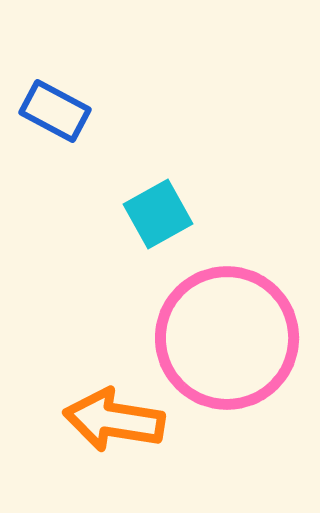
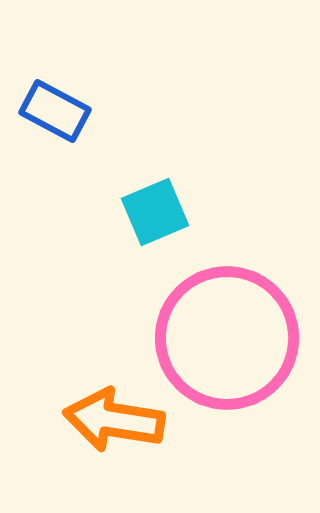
cyan square: moved 3 px left, 2 px up; rotated 6 degrees clockwise
